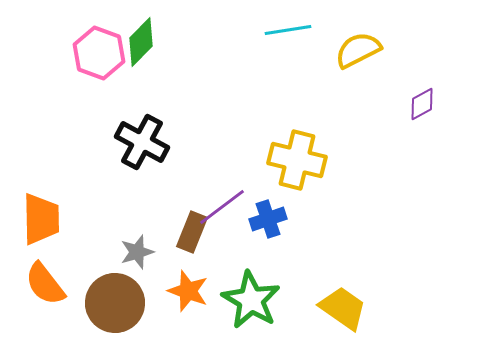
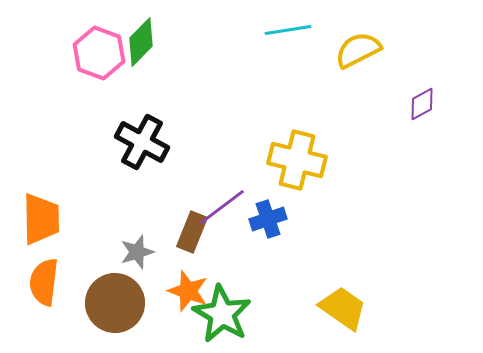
orange semicircle: moved 1 px left, 2 px up; rotated 45 degrees clockwise
green star: moved 29 px left, 14 px down
